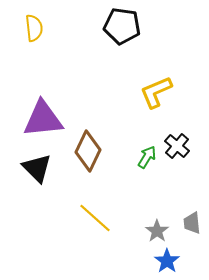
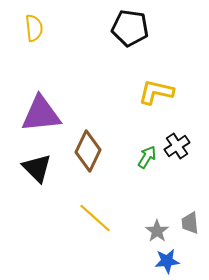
black pentagon: moved 8 px right, 2 px down
yellow L-shape: rotated 36 degrees clockwise
purple triangle: moved 2 px left, 5 px up
black cross: rotated 15 degrees clockwise
gray trapezoid: moved 2 px left
blue star: rotated 30 degrees clockwise
